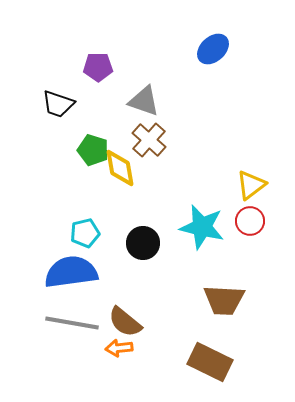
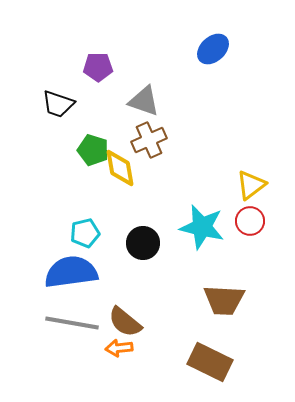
brown cross: rotated 24 degrees clockwise
